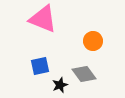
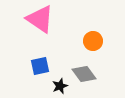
pink triangle: moved 3 px left; rotated 12 degrees clockwise
black star: moved 1 px down
